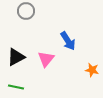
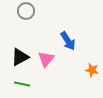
black triangle: moved 4 px right
green line: moved 6 px right, 3 px up
